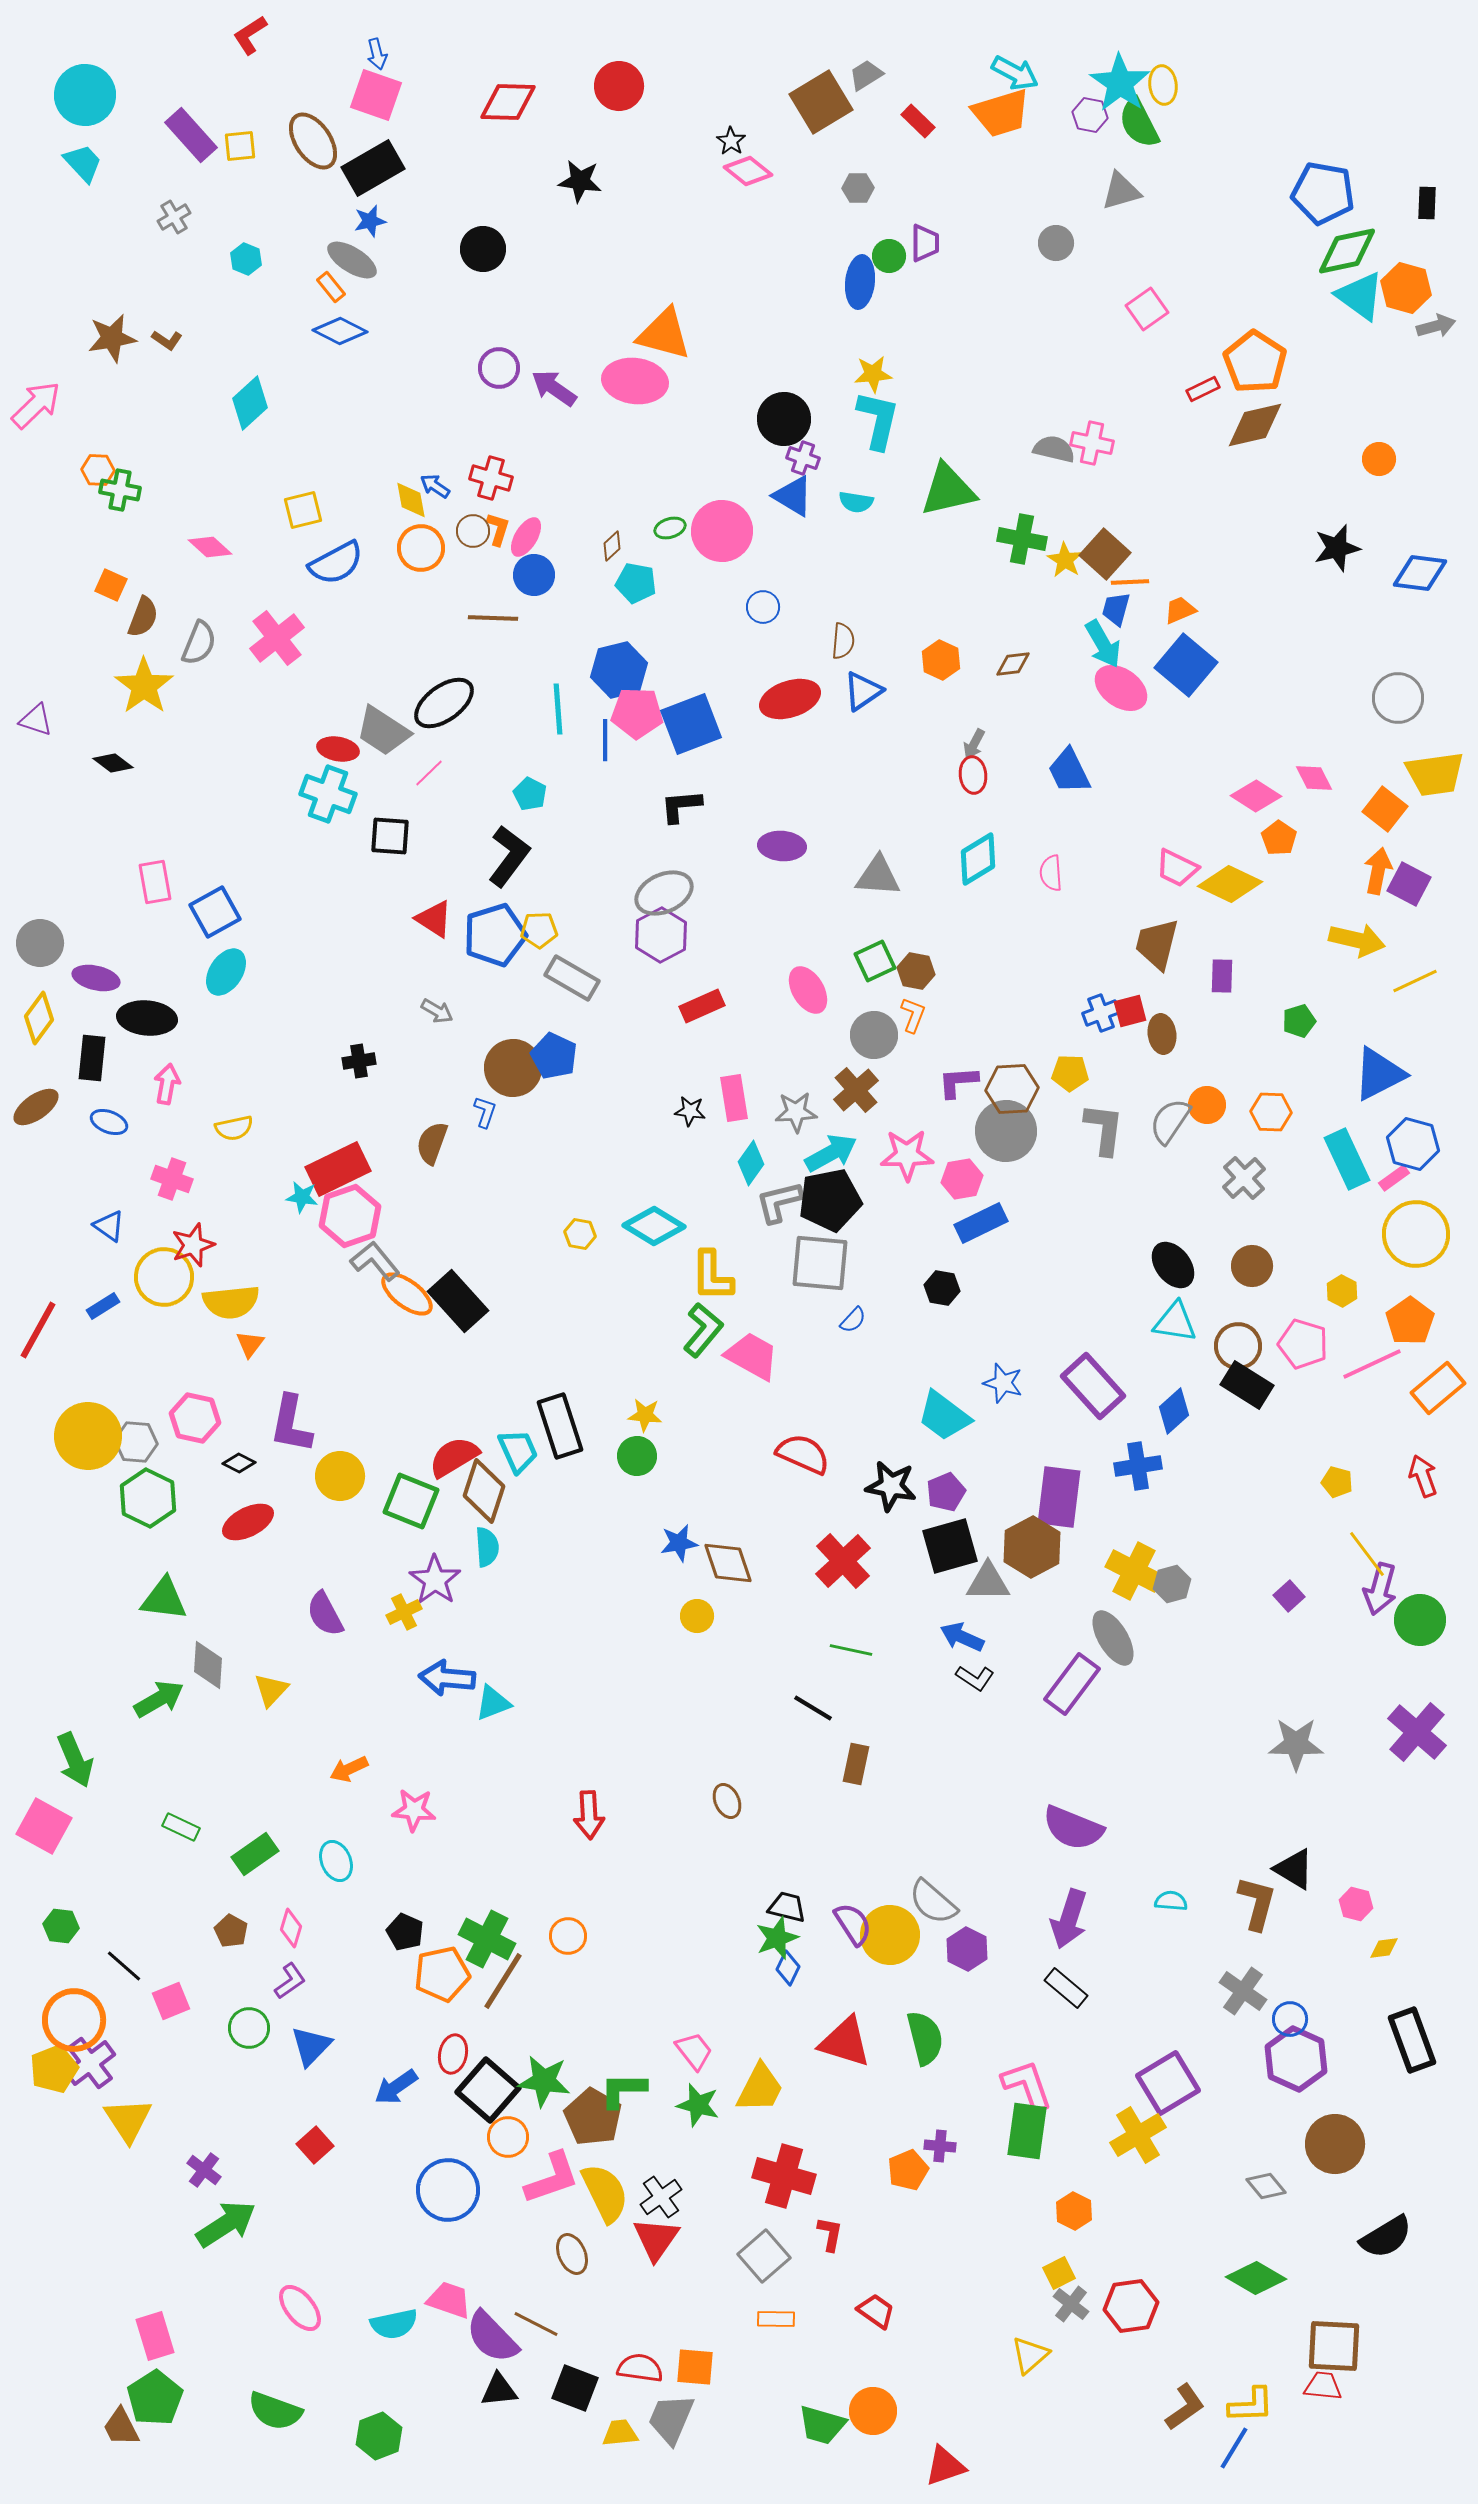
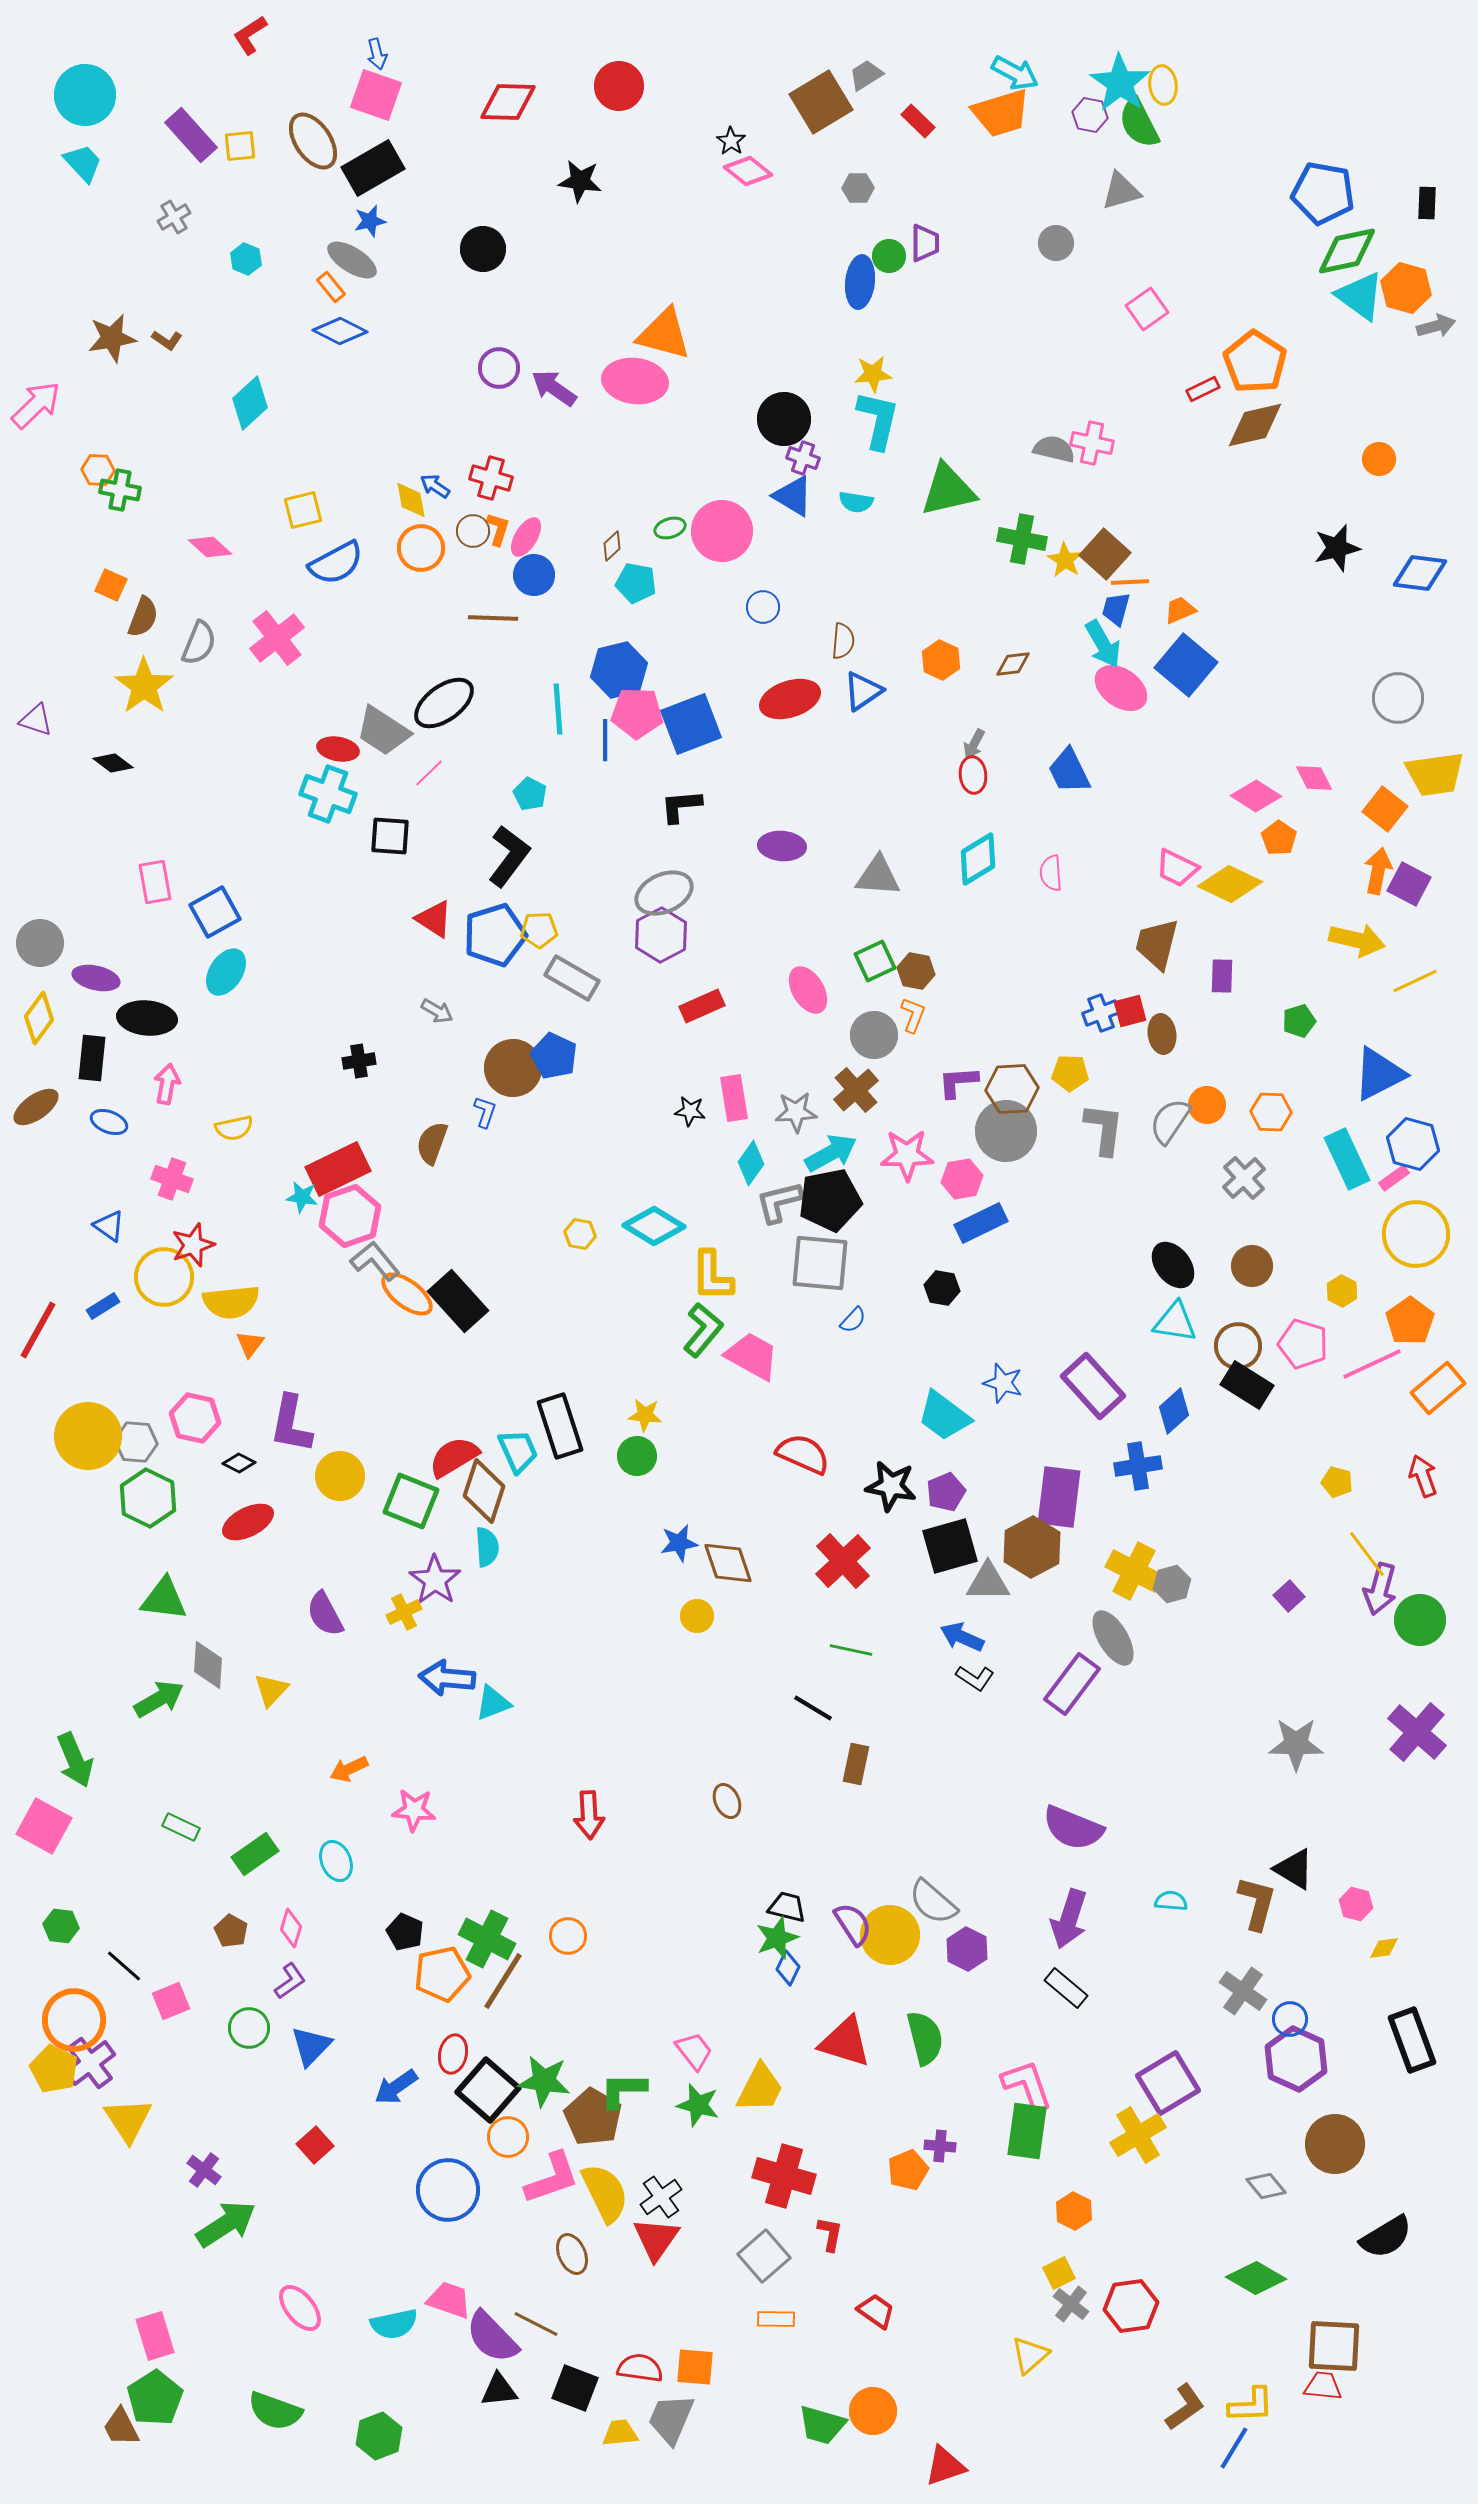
yellow pentagon at (54, 2069): rotated 24 degrees counterclockwise
